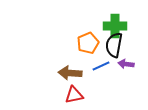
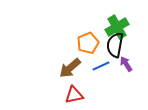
green cross: moved 2 px right, 1 px down; rotated 30 degrees counterclockwise
black semicircle: moved 1 px right
purple arrow: rotated 49 degrees clockwise
brown arrow: moved 5 px up; rotated 45 degrees counterclockwise
